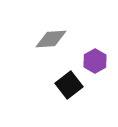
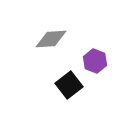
purple hexagon: rotated 10 degrees counterclockwise
